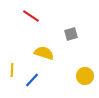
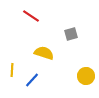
yellow circle: moved 1 px right
